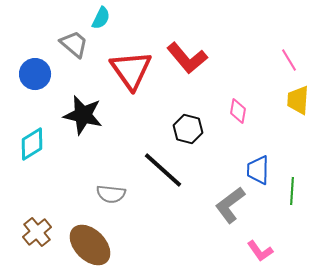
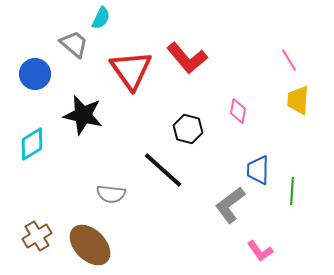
brown cross: moved 4 px down; rotated 8 degrees clockwise
